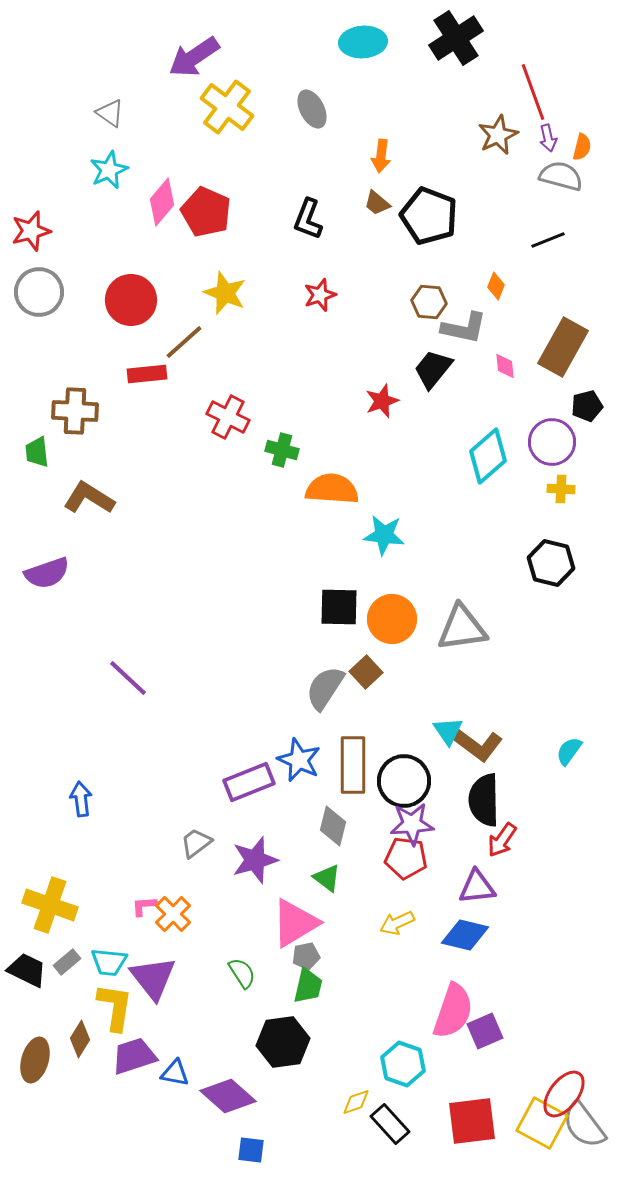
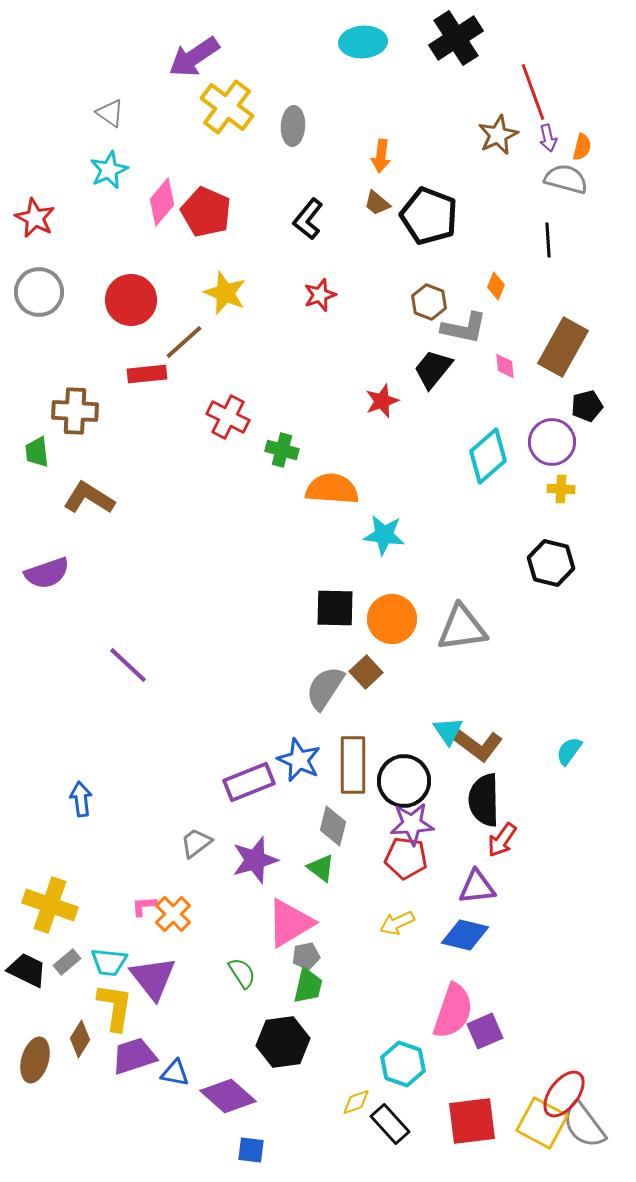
gray ellipse at (312, 109): moved 19 px left, 17 px down; rotated 30 degrees clockwise
gray semicircle at (561, 176): moved 5 px right, 3 px down
black L-shape at (308, 219): rotated 18 degrees clockwise
red star at (31, 231): moved 4 px right, 13 px up; rotated 30 degrees counterclockwise
black line at (548, 240): rotated 72 degrees counterclockwise
brown hexagon at (429, 302): rotated 16 degrees clockwise
black square at (339, 607): moved 4 px left, 1 px down
purple line at (128, 678): moved 13 px up
green triangle at (327, 878): moved 6 px left, 10 px up
pink triangle at (295, 923): moved 5 px left
